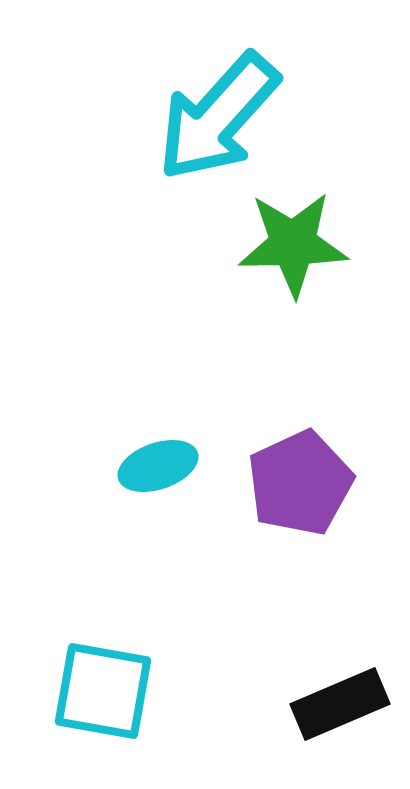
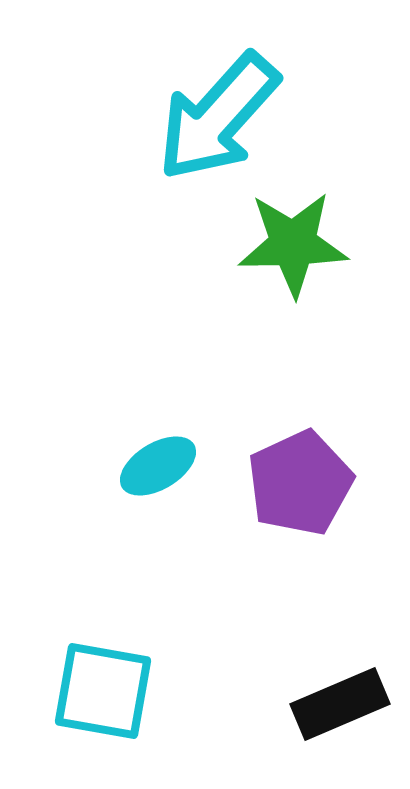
cyan ellipse: rotated 12 degrees counterclockwise
